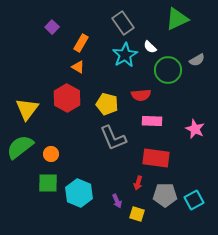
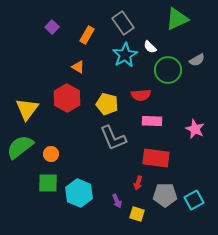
orange rectangle: moved 6 px right, 8 px up
